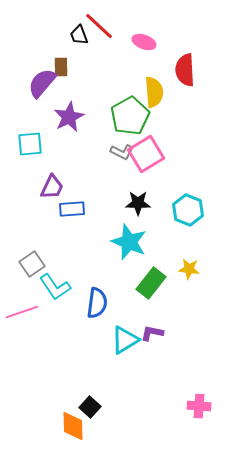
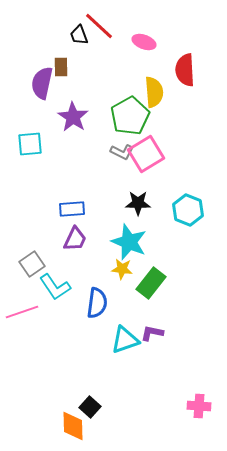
purple semicircle: rotated 28 degrees counterclockwise
purple star: moved 4 px right; rotated 12 degrees counterclockwise
purple trapezoid: moved 23 px right, 52 px down
yellow star: moved 67 px left
cyan triangle: rotated 12 degrees clockwise
